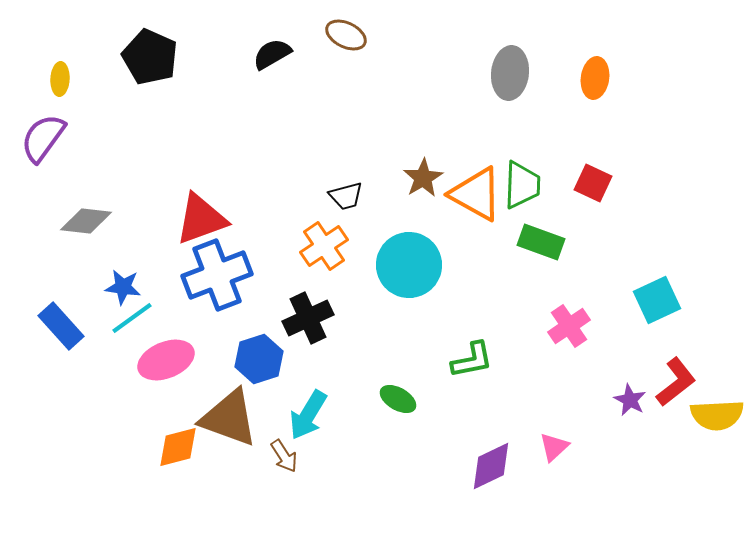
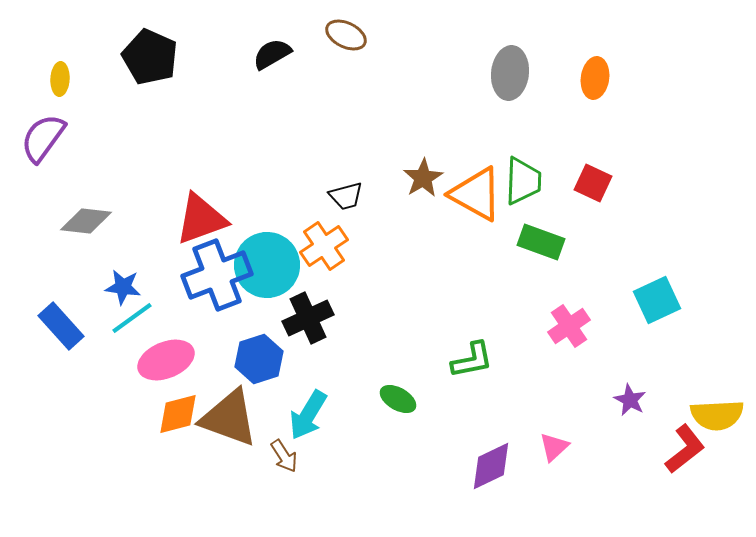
green trapezoid: moved 1 px right, 4 px up
cyan circle: moved 142 px left
red L-shape: moved 9 px right, 67 px down
orange diamond: moved 33 px up
